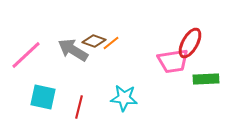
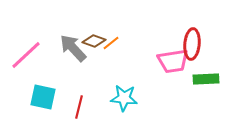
red ellipse: moved 2 px right, 1 px down; rotated 24 degrees counterclockwise
gray arrow: moved 2 px up; rotated 16 degrees clockwise
